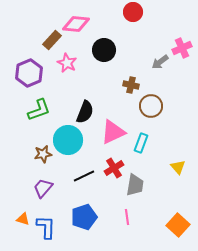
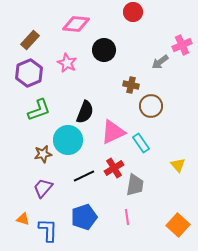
brown rectangle: moved 22 px left
pink cross: moved 3 px up
cyan rectangle: rotated 54 degrees counterclockwise
yellow triangle: moved 2 px up
blue L-shape: moved 2 px right, 3 px down
